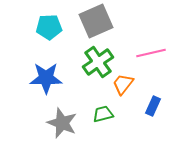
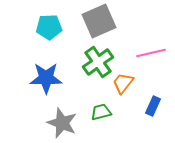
gray square: moved 3 px right
orange trapezoid: moved 1 px up
green trapezoid: moved 2 px left, 2 px up
